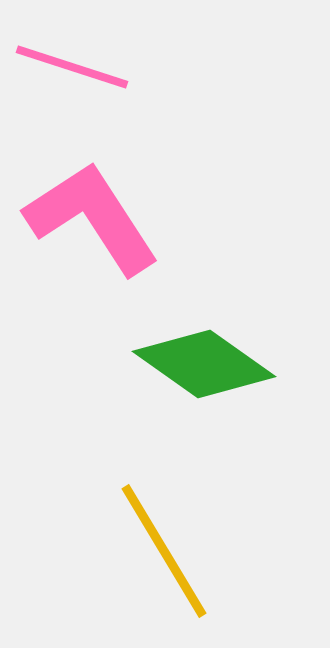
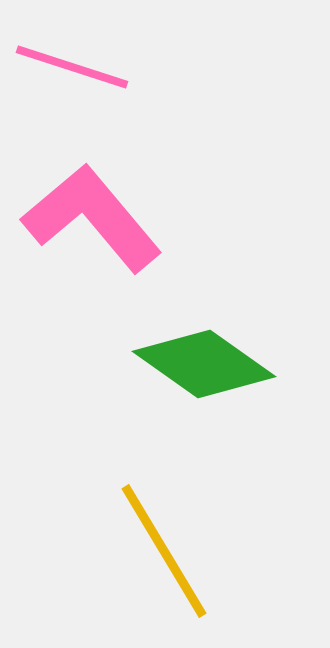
pink L-shape: rotated 7 degrees counterclockwise
